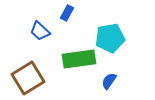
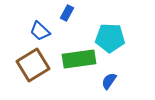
cyan pentagon: rotated 12 degrees clockwise
brown square: moved 5 px right, 13 px up
